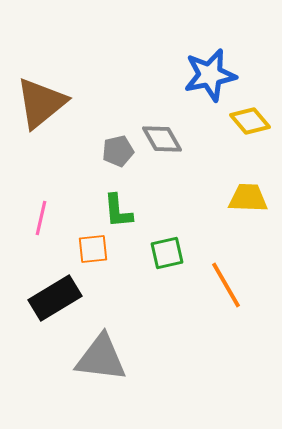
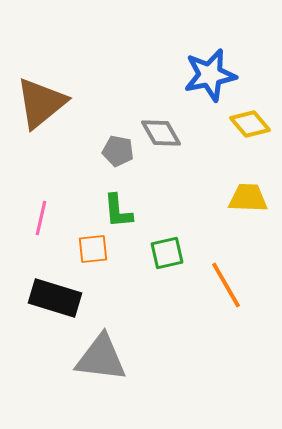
yellow diamond: moved 3 px down
gray diamond: moved 1 px left, 6 px up
gray pentagon: rotated 24 degrees clockwise
black rectangle: rotated 48 degrees clockwise
